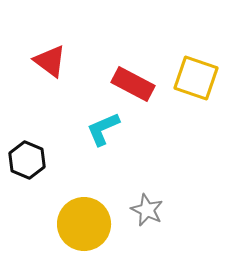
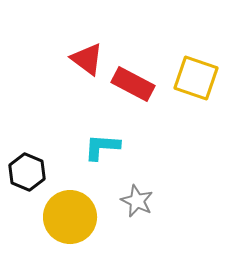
red triangle: moved 37 px right, 2 px up
cyan L-shape: moved 1 px left, 18 px down; rotated 27 degrees clockwise
black hexagon: moved 12 px down
gray star: moved 10 px left, 9 px up
yellow circle: moved 14 px left, 7 px up
